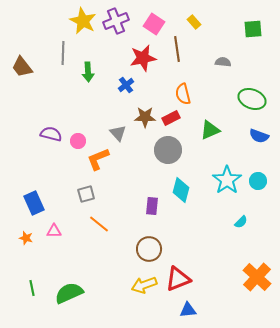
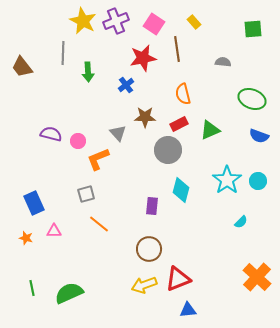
red rectangle: moved 8 px right, 6 px down
